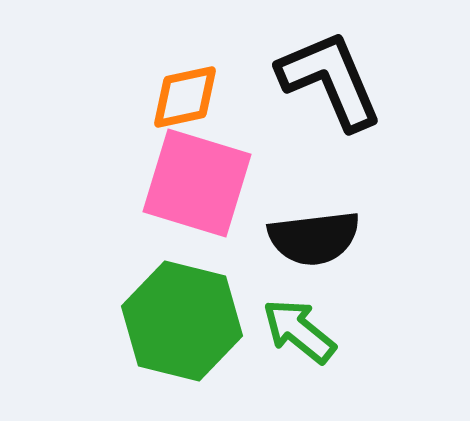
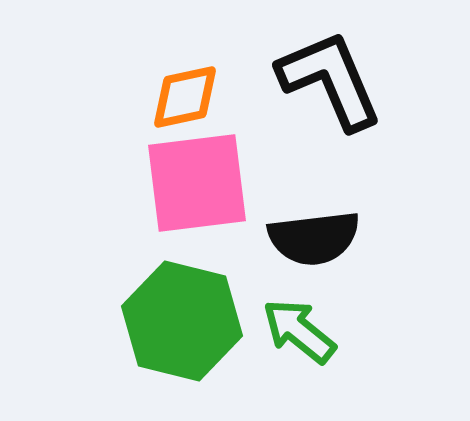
pink square: rotated 24 degrees counterclockwise
